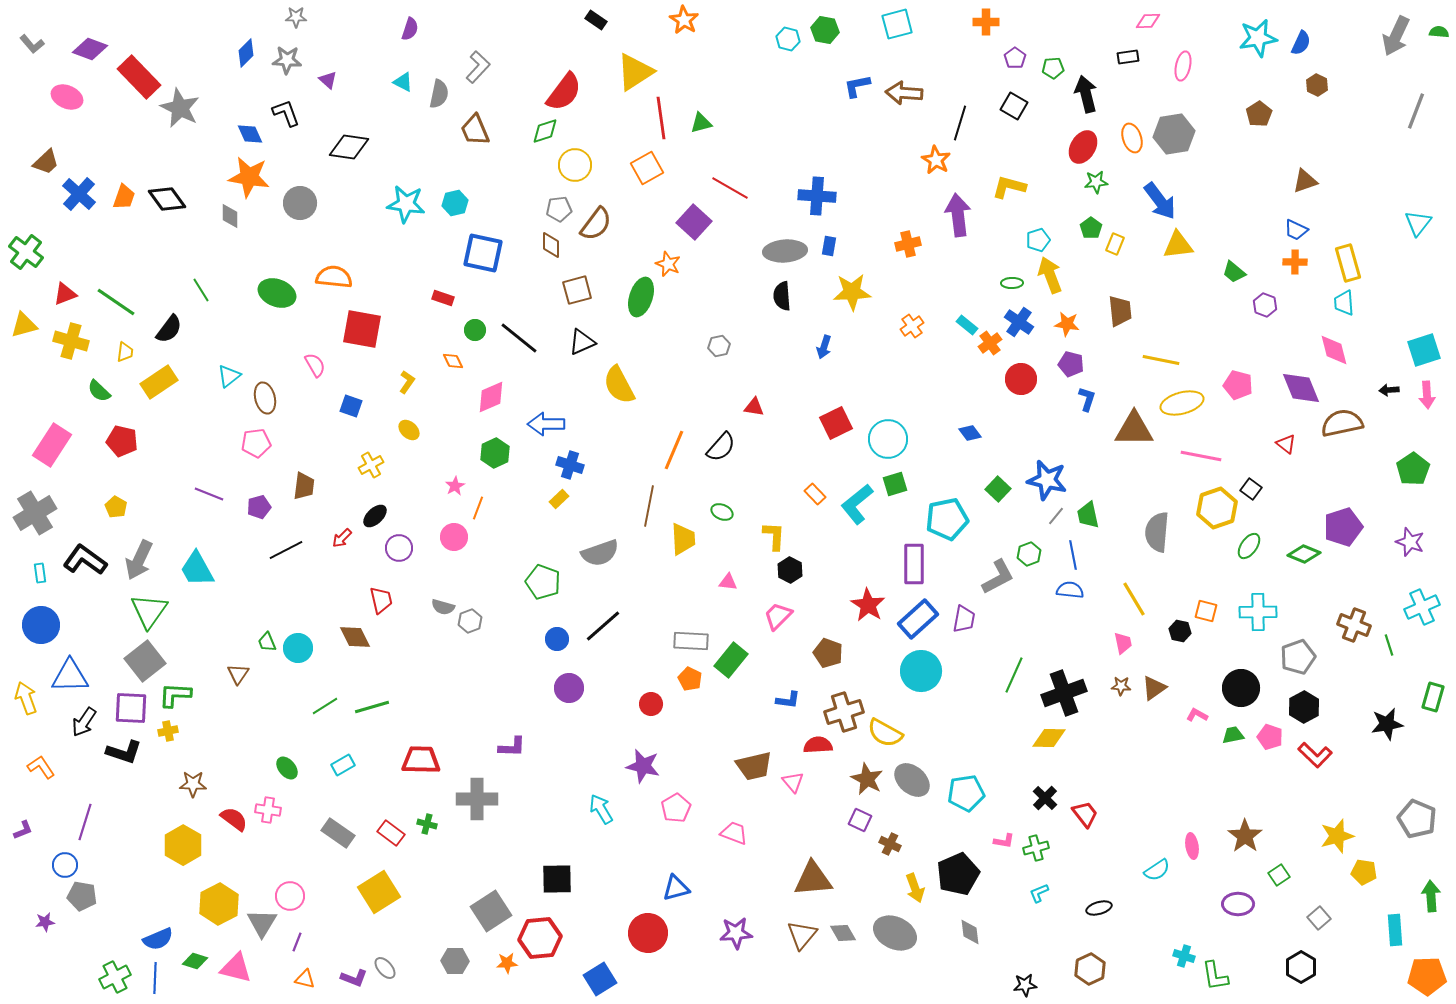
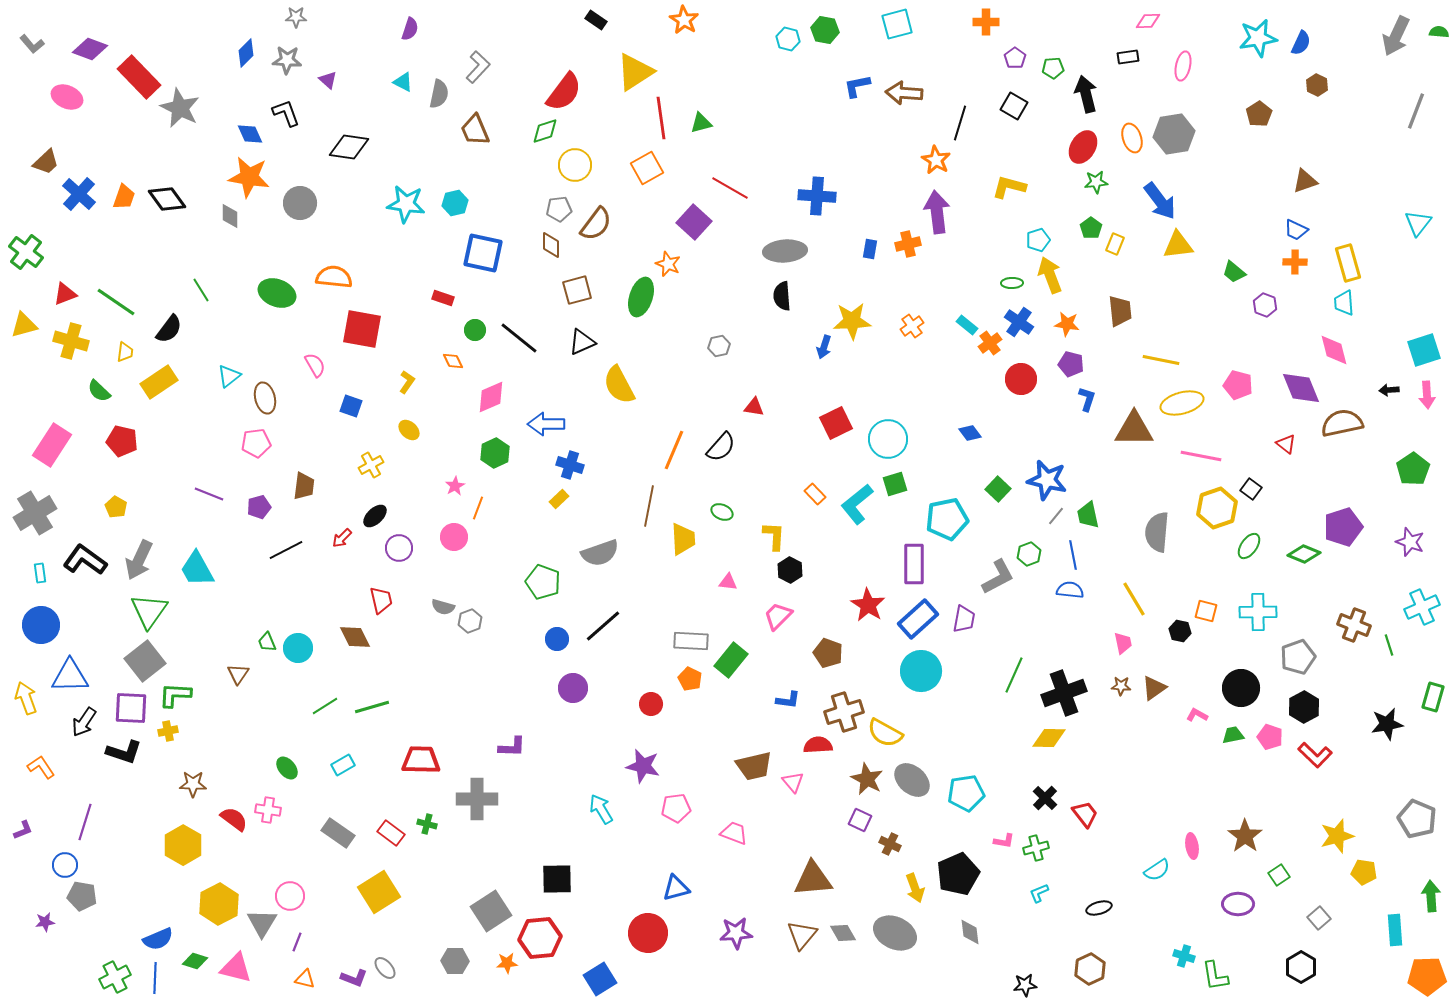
purple arrow at (958, 215): moved 21 px left, 3 px up
blue rectangle at (829, 246): moved 41 px right, 3 px down
yellow star at (852, 292): moved 29 px down
purple circle at (569, 688): moved 4 px right
pink pentagon at (676, 808): rotated 24 degrees clockwise
